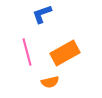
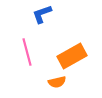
orange rectangle: moved 7 px right, 3 px down
orange semicircle: moved 7 px right
